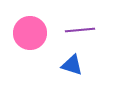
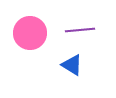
blue triangle: rotated 15 degrees clockwise
